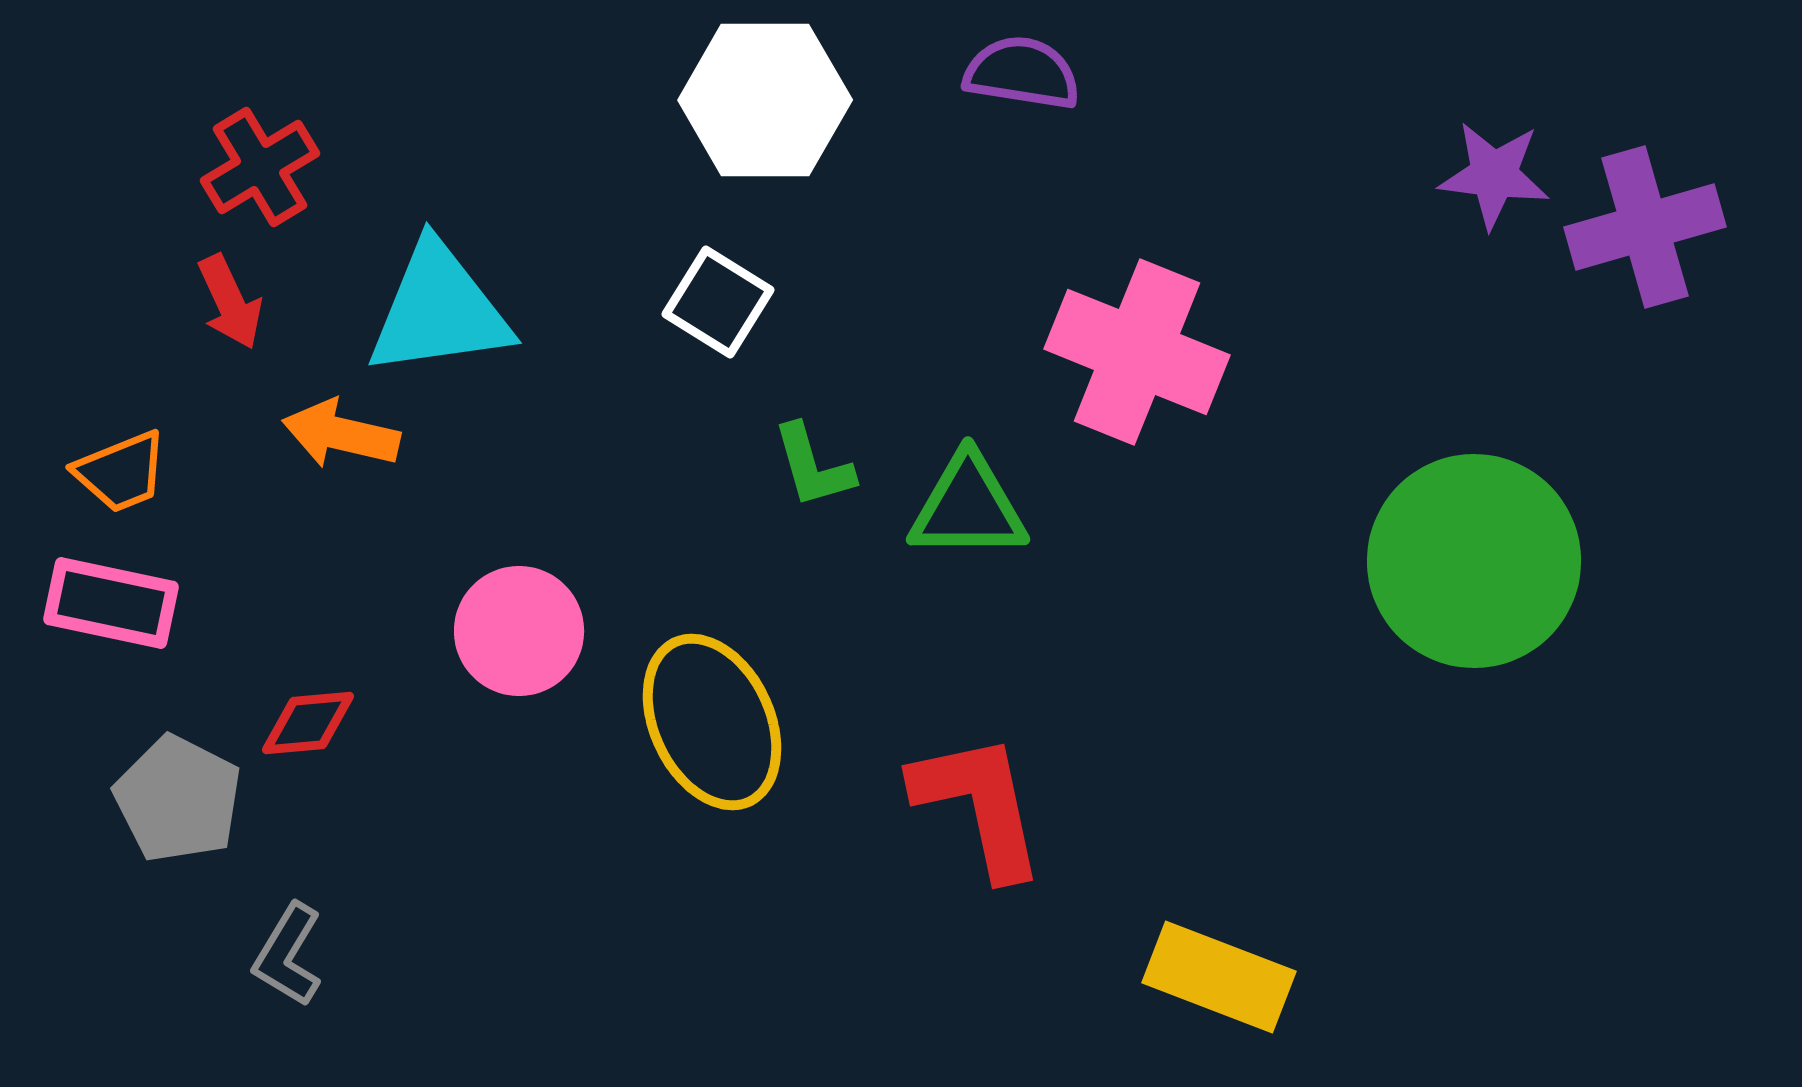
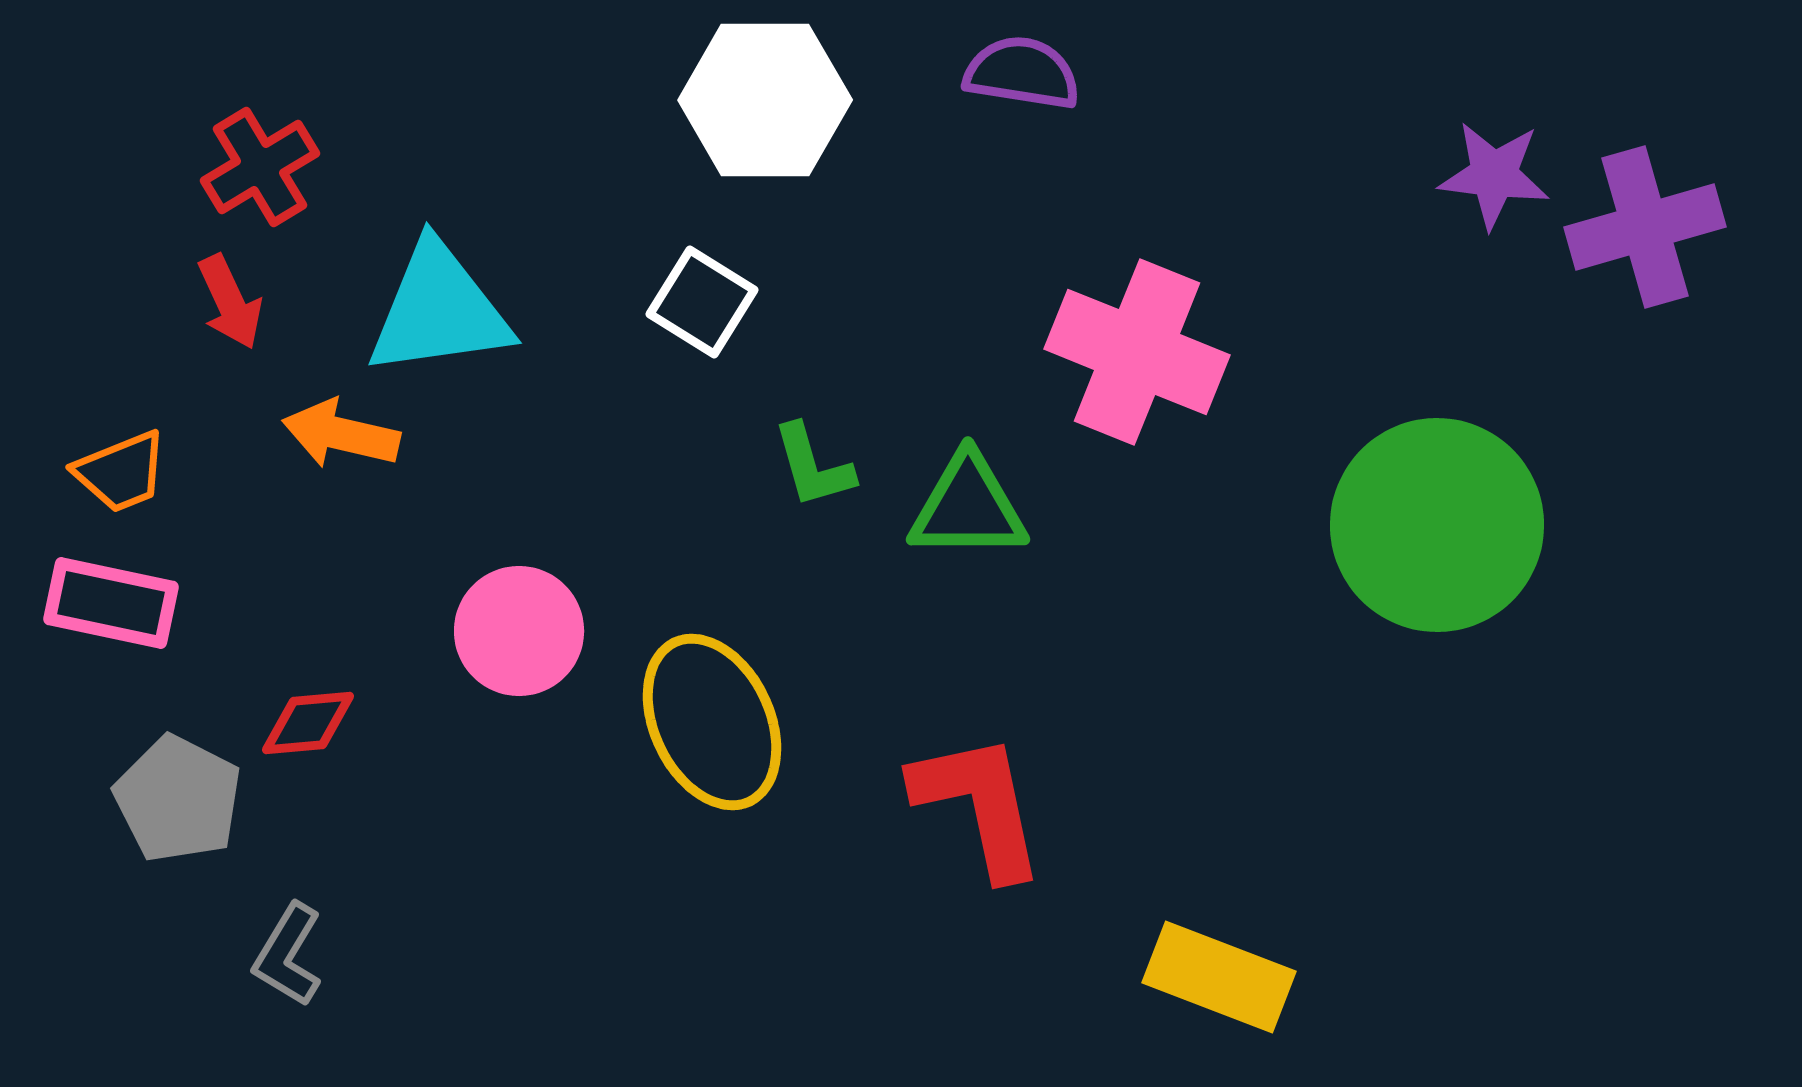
white square: moved 16 px left
green circle: moved 37 px left, 36 px up
